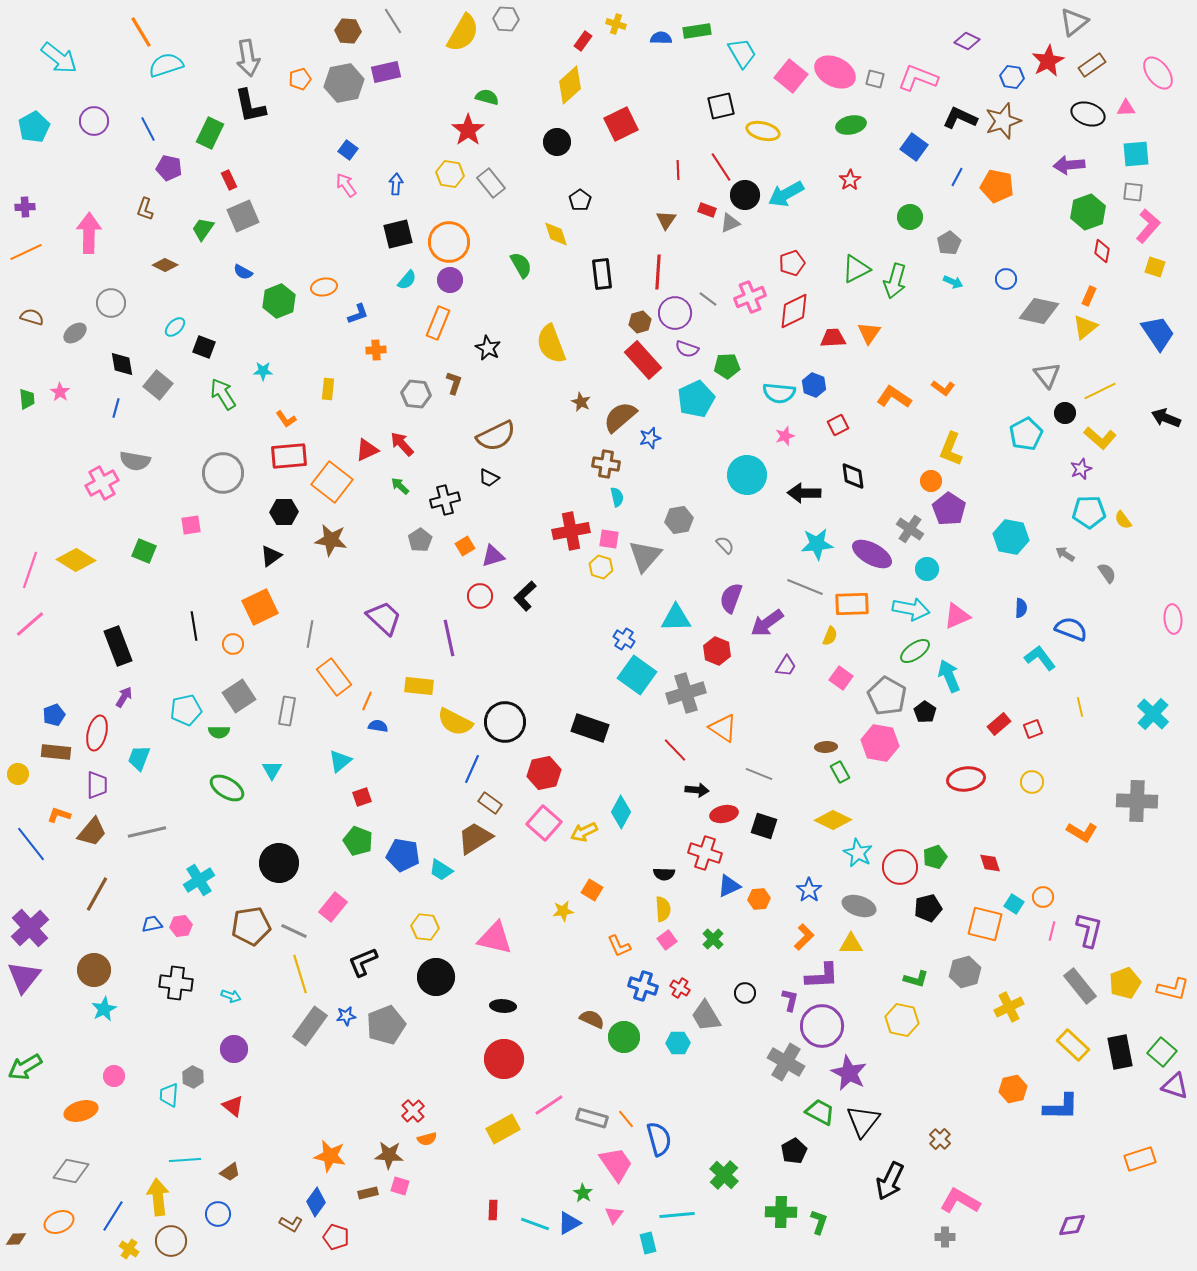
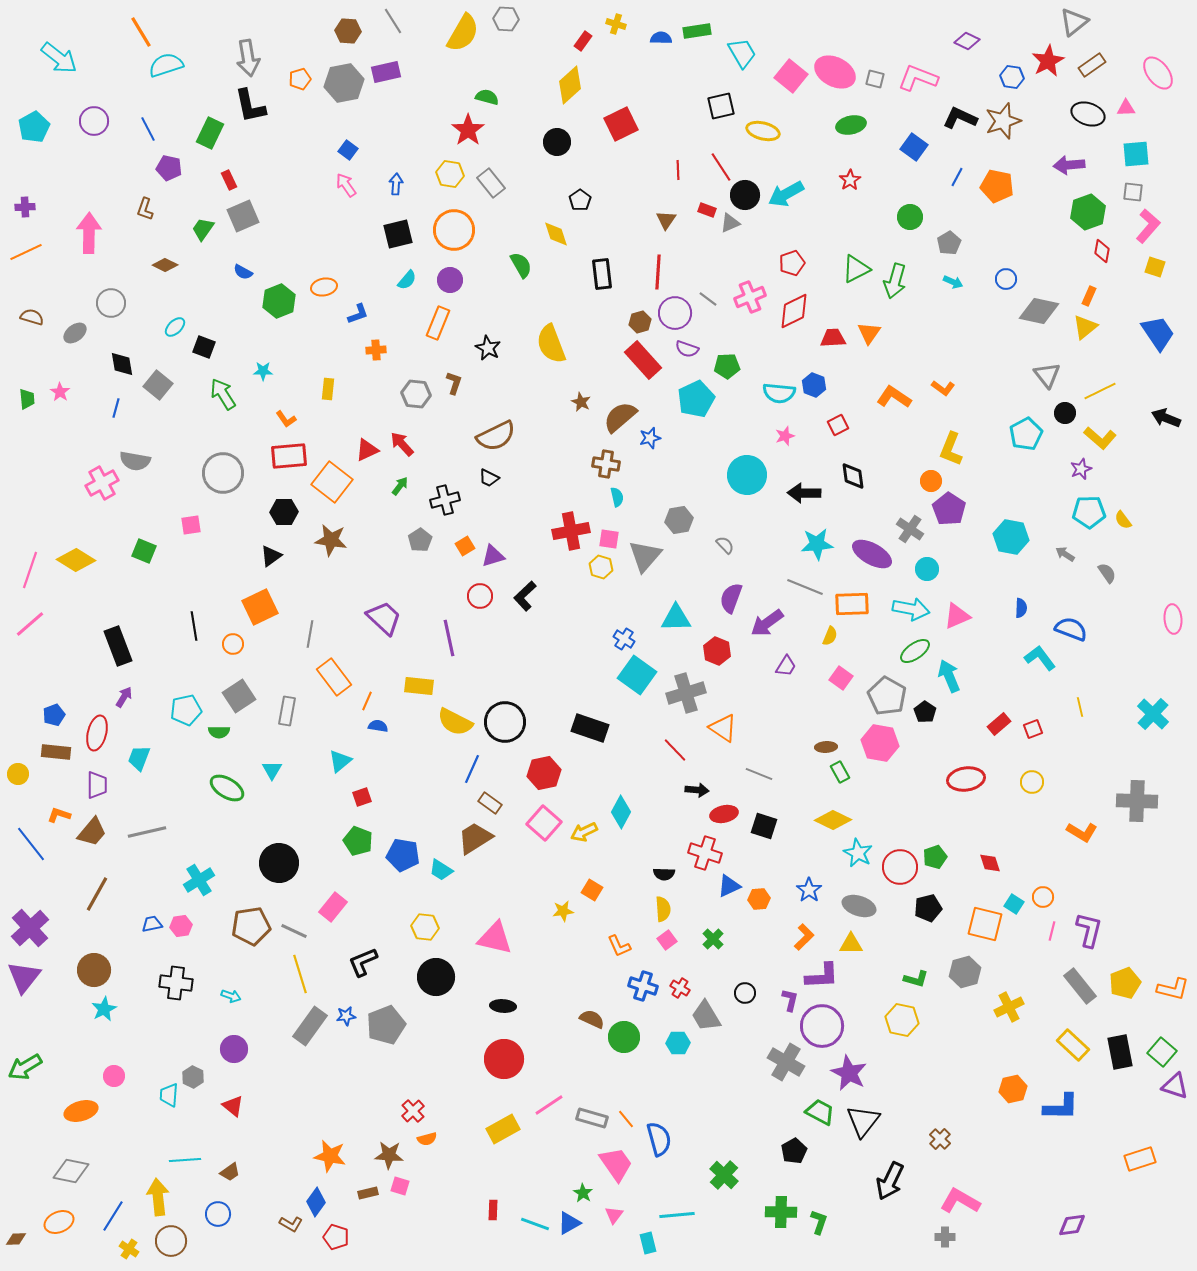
orange circle at (449, 242): moved 5 px right, 12 px up
green arrow at (400, 486): rotated 84 degrees clockwise
